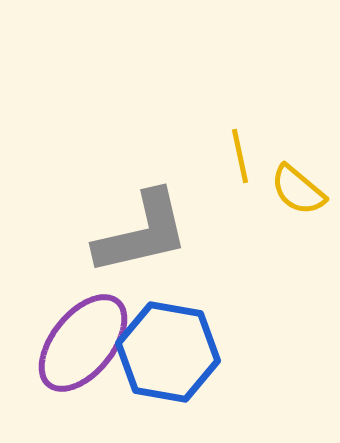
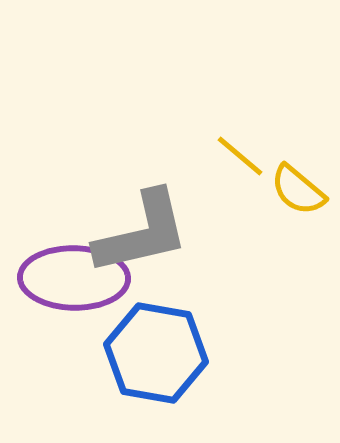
yellow line: rotated 38 degrees counterclockwise
purple ellipse: moved 9 px left, 65 px up; rotated 52 degrees clockwise
blue hexagon: moved 12 px left, 1 px down
